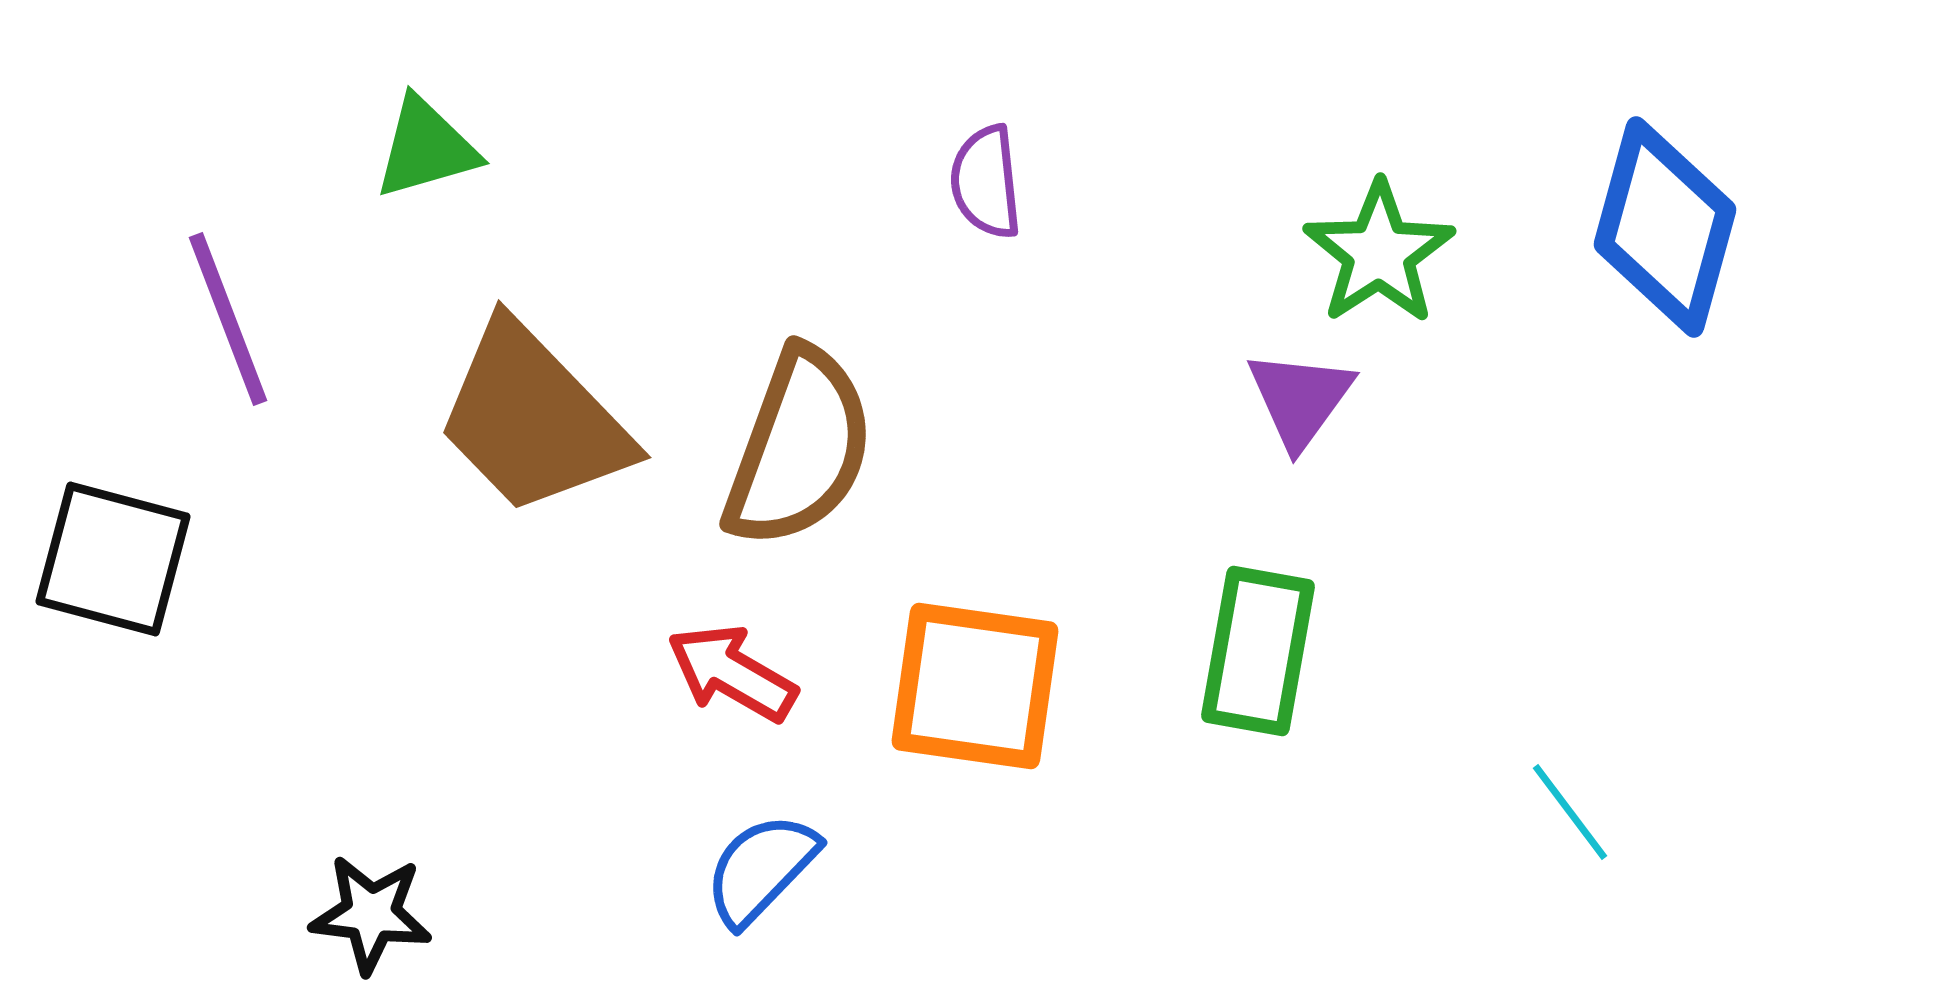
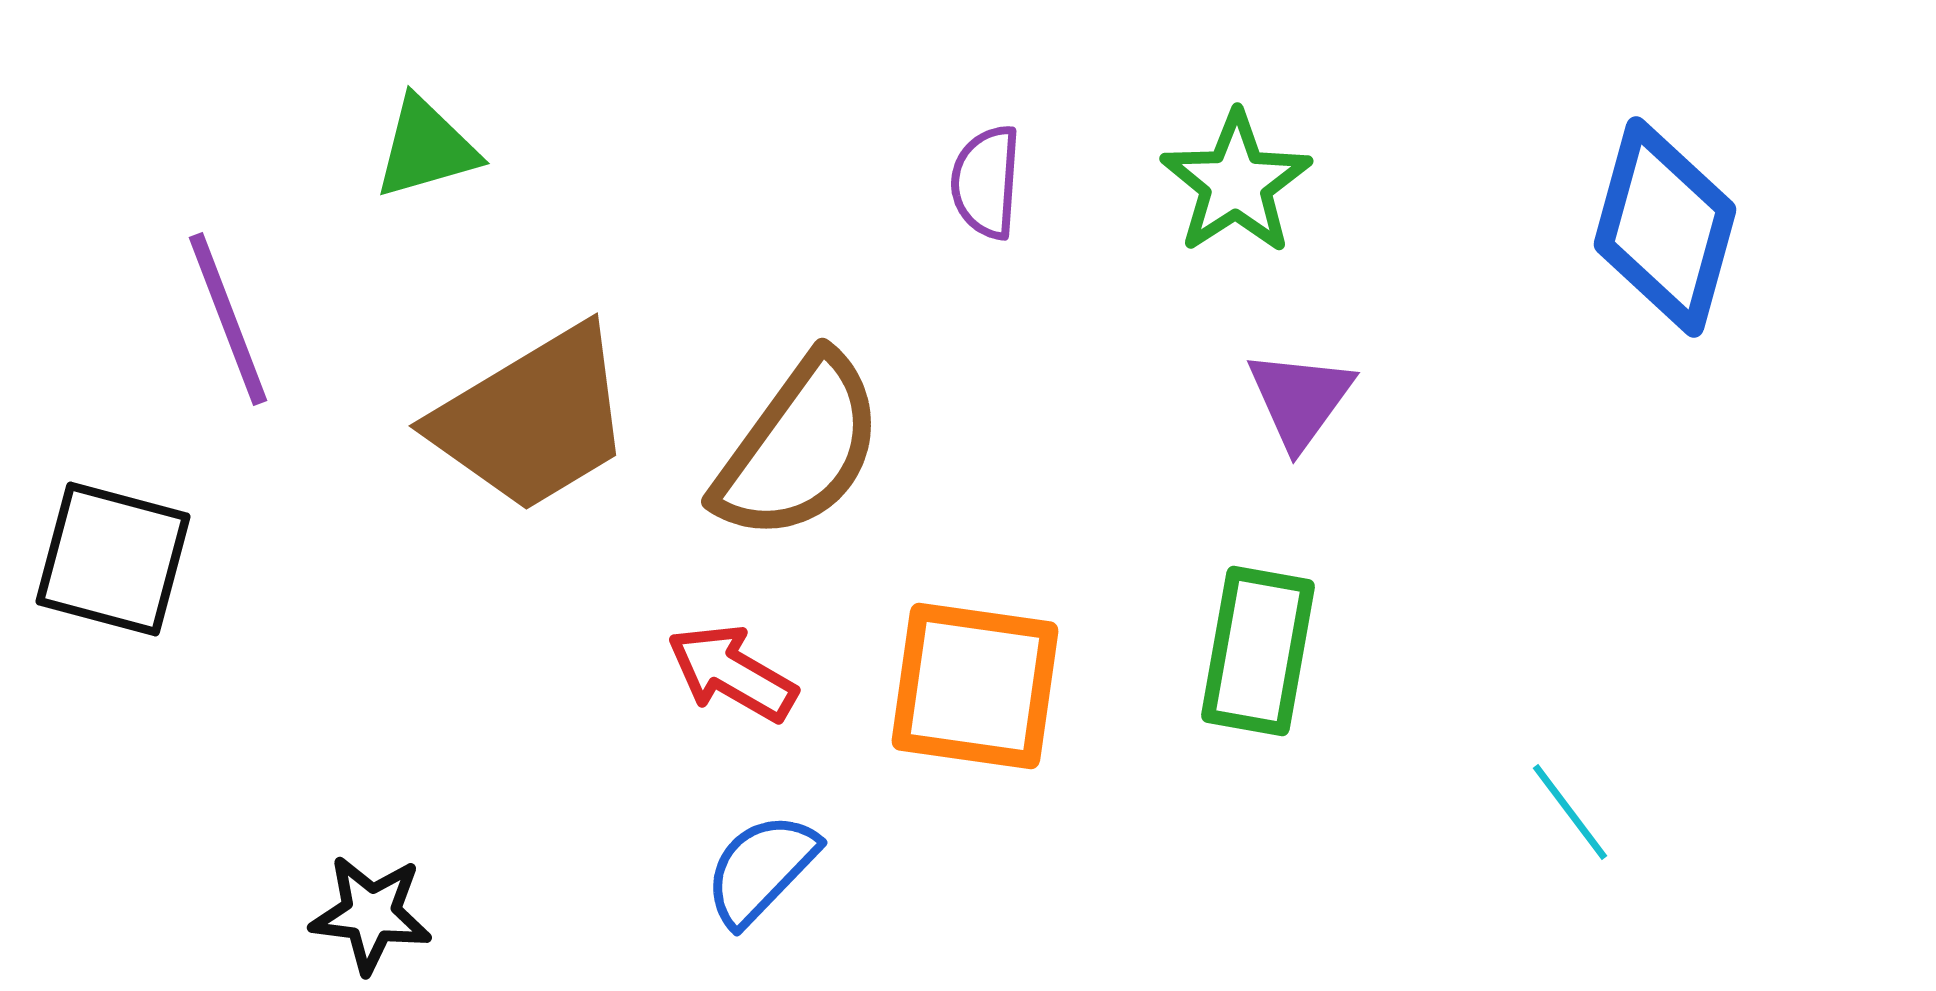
purple semicircle: rotated 10 degrees clockwise
green star: moved 143 px left, 70 px up
brown trapezoid: rotated 77 degrees counterclockwise
brown semicircle: rotated 16 degrees clockwise
